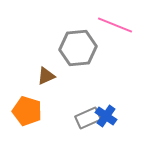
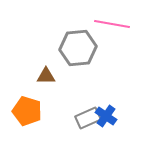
pink line: moved 3 px left, 1 px up; rotated 12 degrees counterclockwise
brown triangle: rotated 24 degrees clockwise
